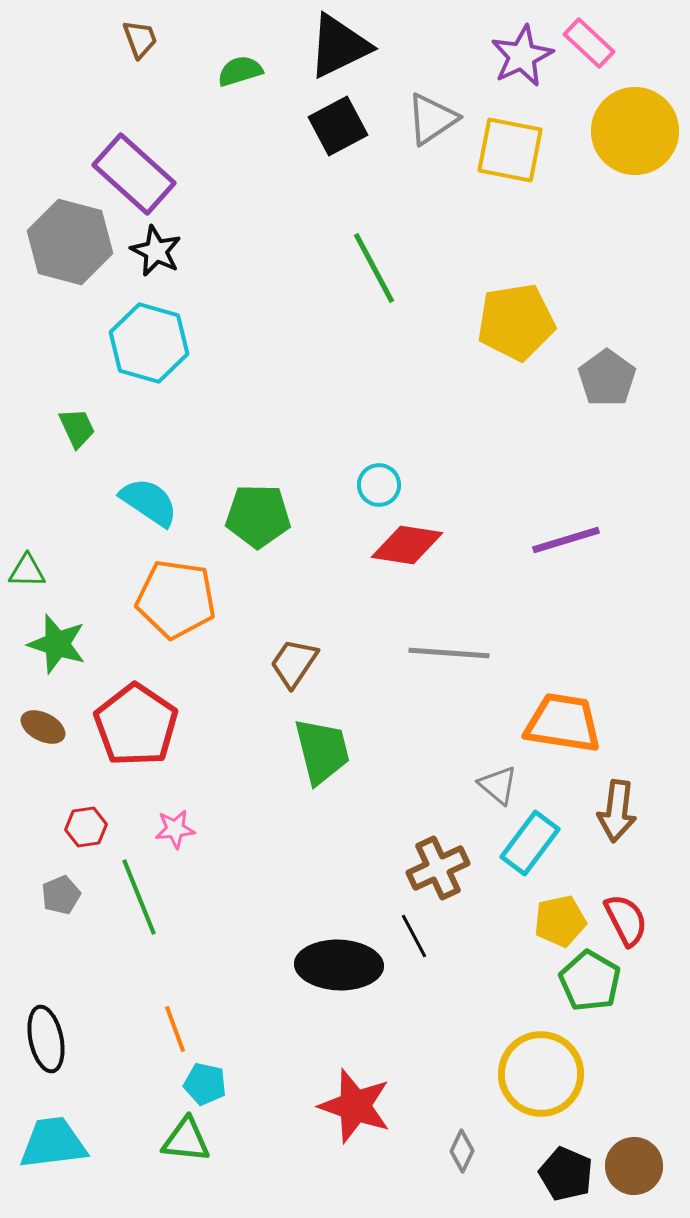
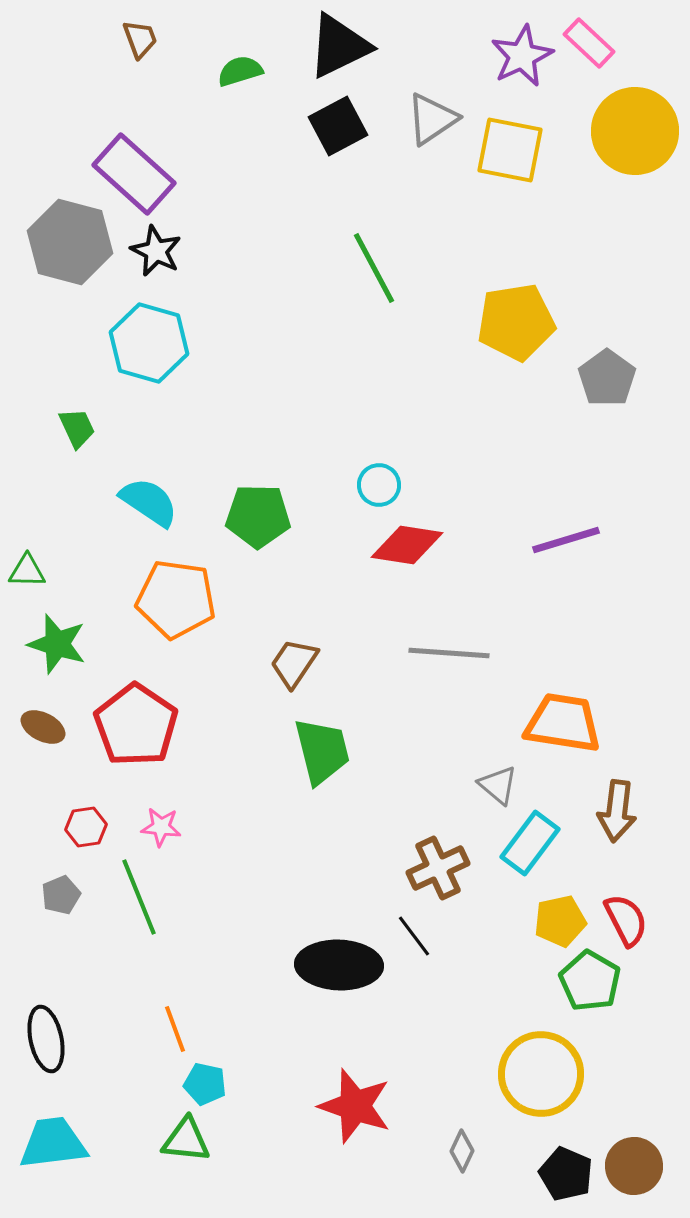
pink star at (175, 829): moved 14 px left, 2 px up; rotated 12 degrees clockwise
black line at (414, 936): rotated 9 degrees counterclockwise
